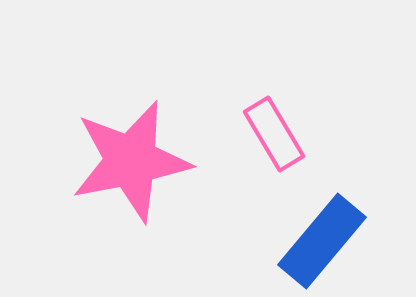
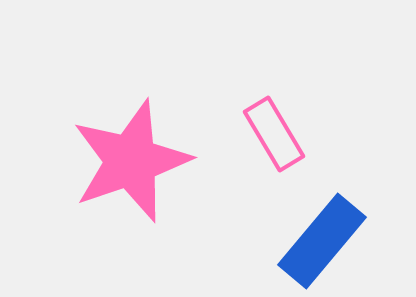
pink star: rotated 8 degrees counterclockwise
